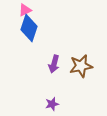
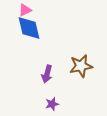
blue diamond: rotated 32 degrees counterclockwise
purple arrow: moved 7 px left, 10 px down
